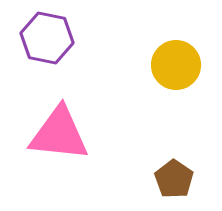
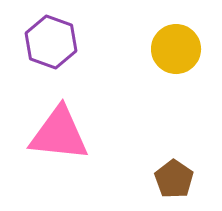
purple hexagon: moved 4 px right, 4 px down; rotated 9 degrees clockwise
yellow circle: moved 16 px up
